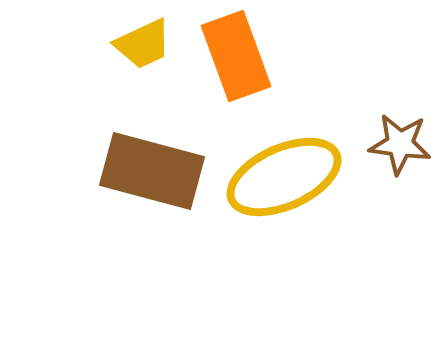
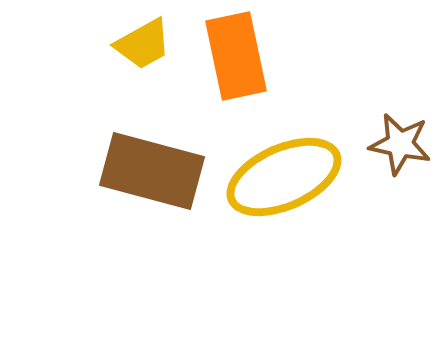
yellow trapezoid: rotated 4 degrees counterclockwise
orange rectangle: rotated 8 degrees clockwise
brown star: rotated 4 degrees clockwise
